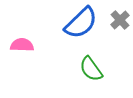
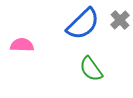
blue semicircle: moved 2 px right, 1 px down
